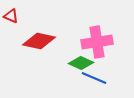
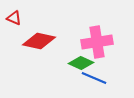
red triangle: moved 3 px right, 2 px down
